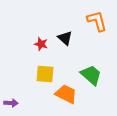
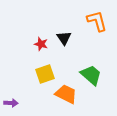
black triangle: moved 1 px left; rotated 14 degrees clockwise
yellow square: rotated 24 degrees counterclockwise
